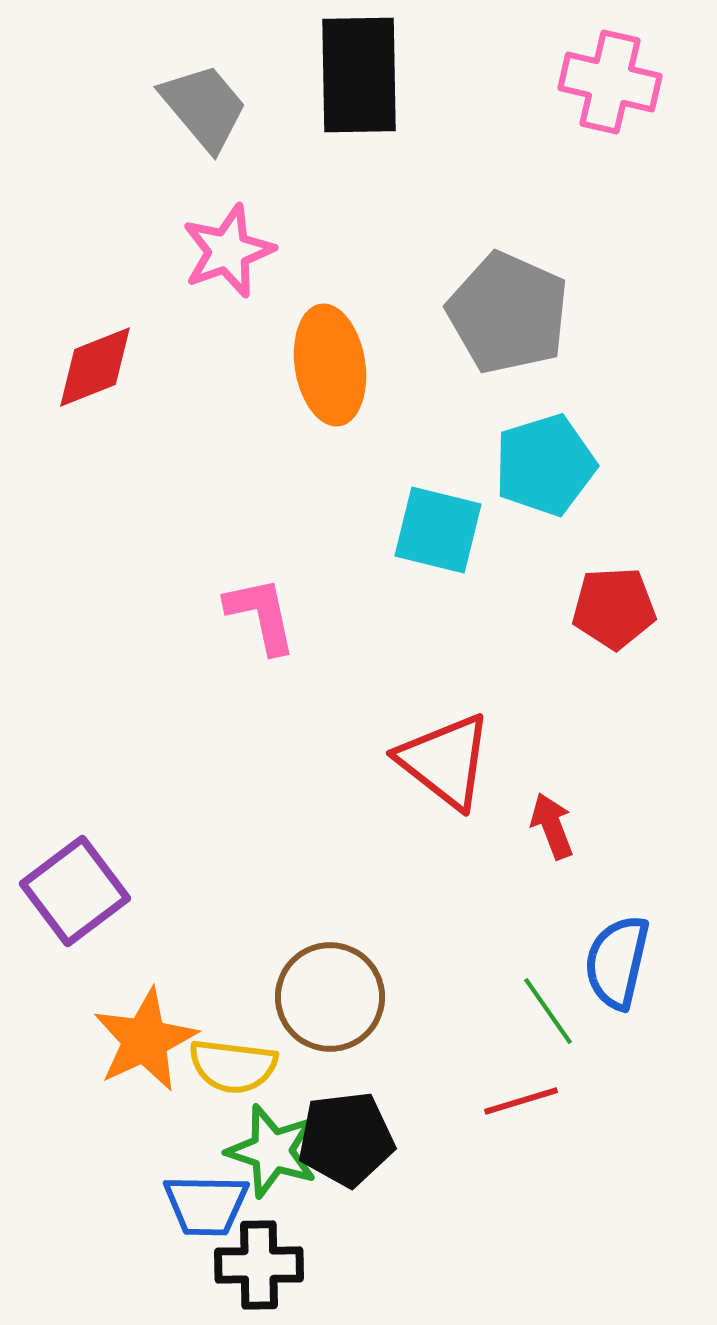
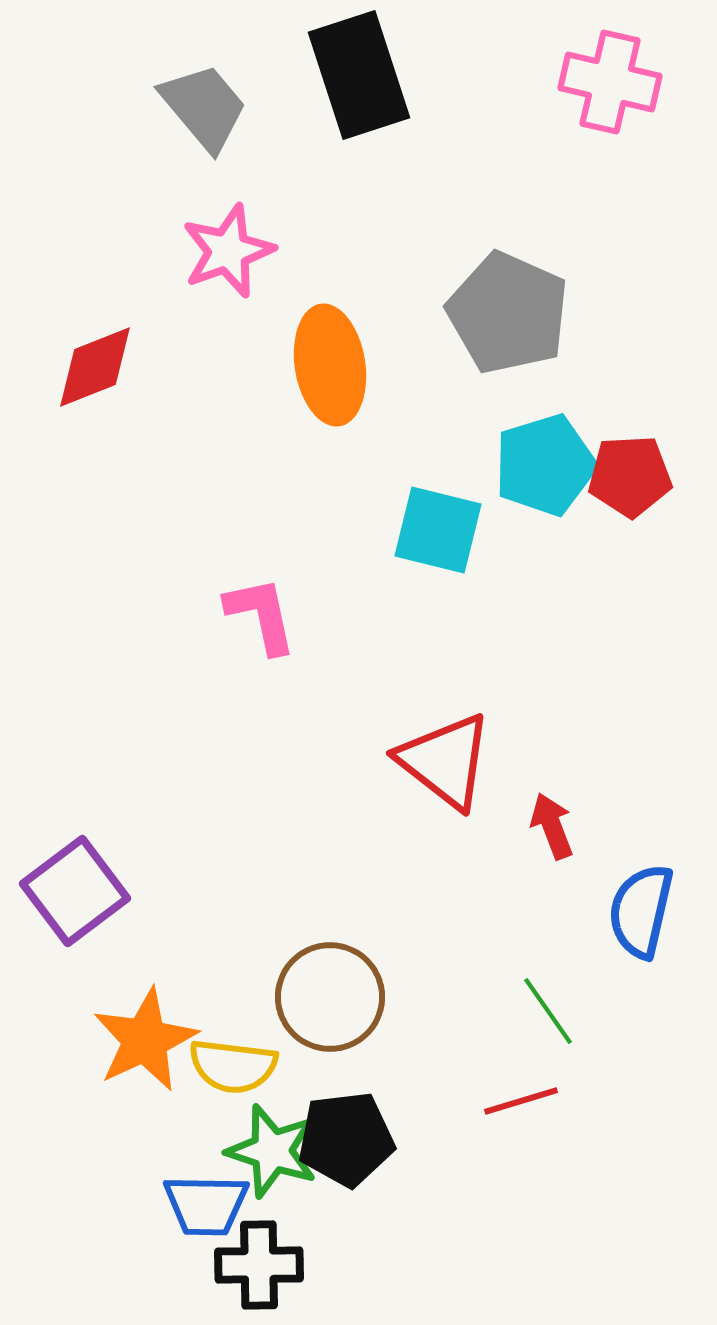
black rectangle: rotated 17 degrees counterclockwise
red pentagon: moved 16 px right, 132 px up
blue semicircle: moved 24 px right, 51 px up
